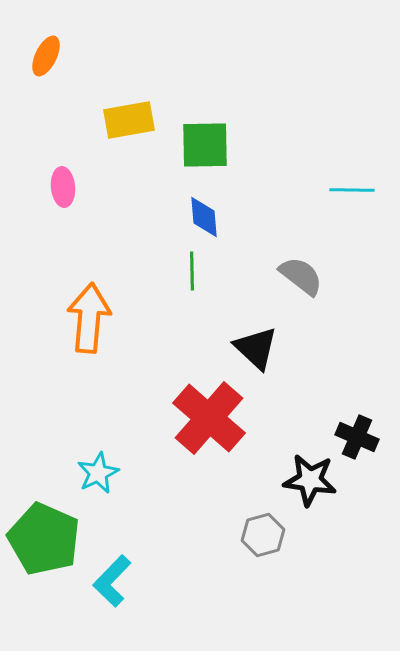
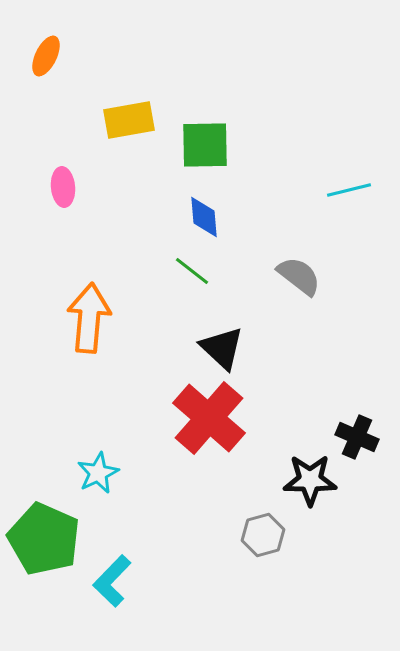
cyan line: moved 3 px left; rotated 15 degrees counterclockwise
green line: rotated 51 degrees counterclockwise
gray semicircle: moved 2 px left
black triangle: moved 34 px left
black star: rotated 8 degrees counterclockwise
